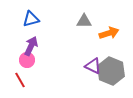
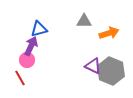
blue triangle: moved 8 px right, 10 px down
red line: moved 2 px up
